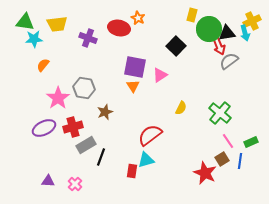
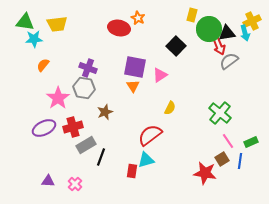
purple cross: moved 30 px down
yellow semicircle: moved 11 px left
red star: rotated 15 degrees counterclockwise
